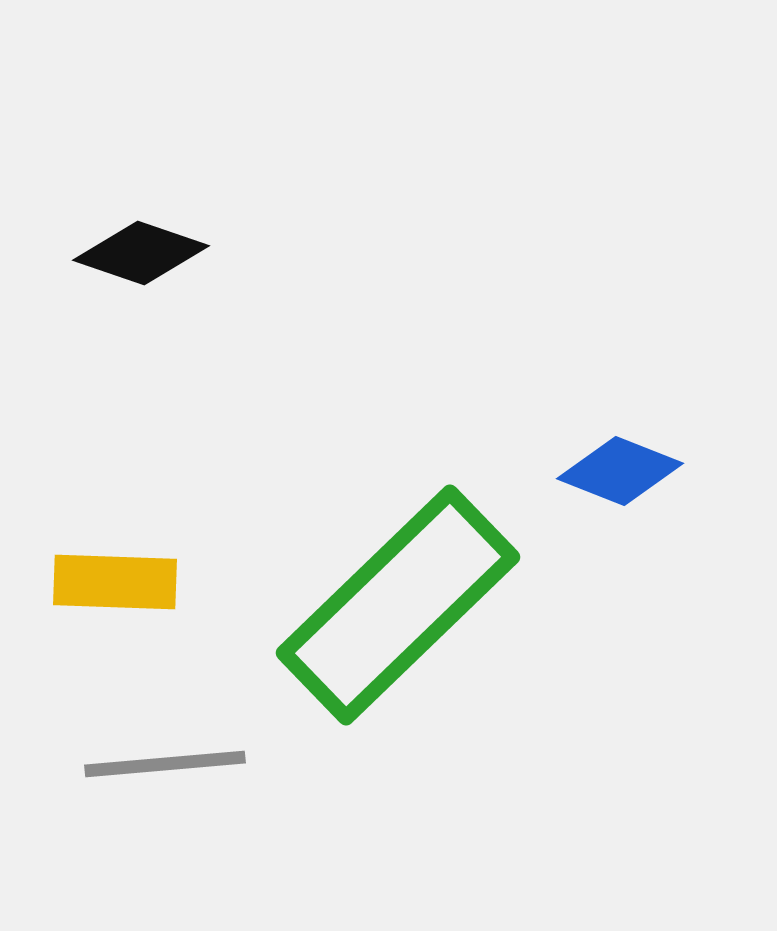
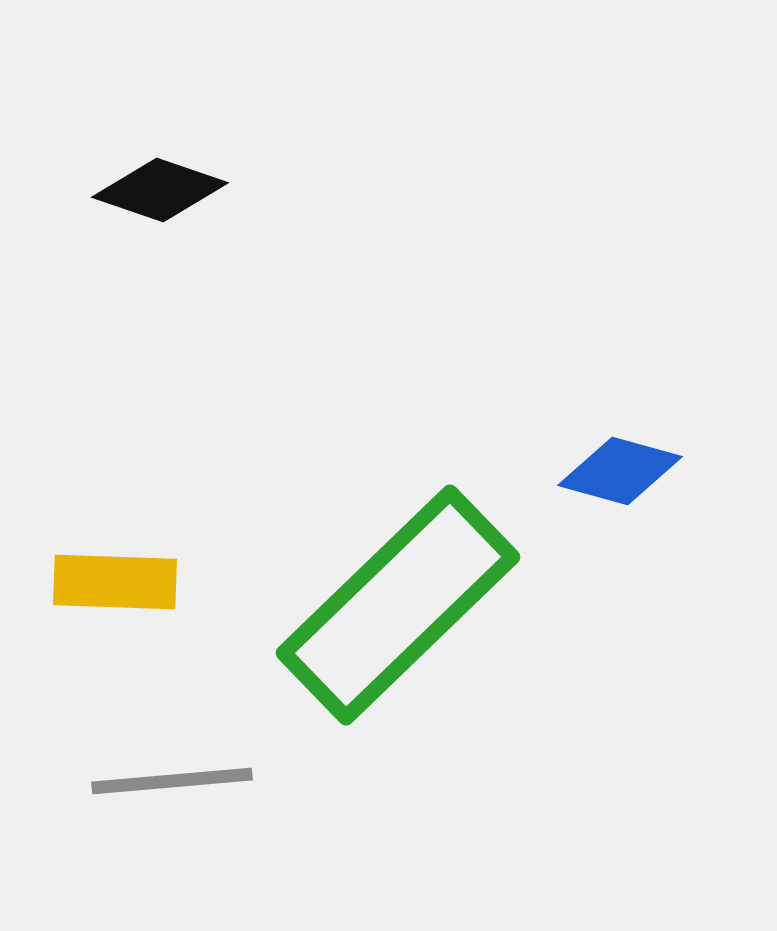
black diamond: moved 19 px right, 63 px up
blue diamond: rotated 6 degrees counterclockwise
gray line: moved 7 px right, 17 px down
